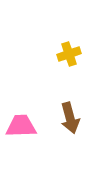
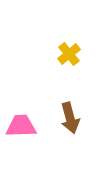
yellow cross: rotated 20 degrees counterclockwise
